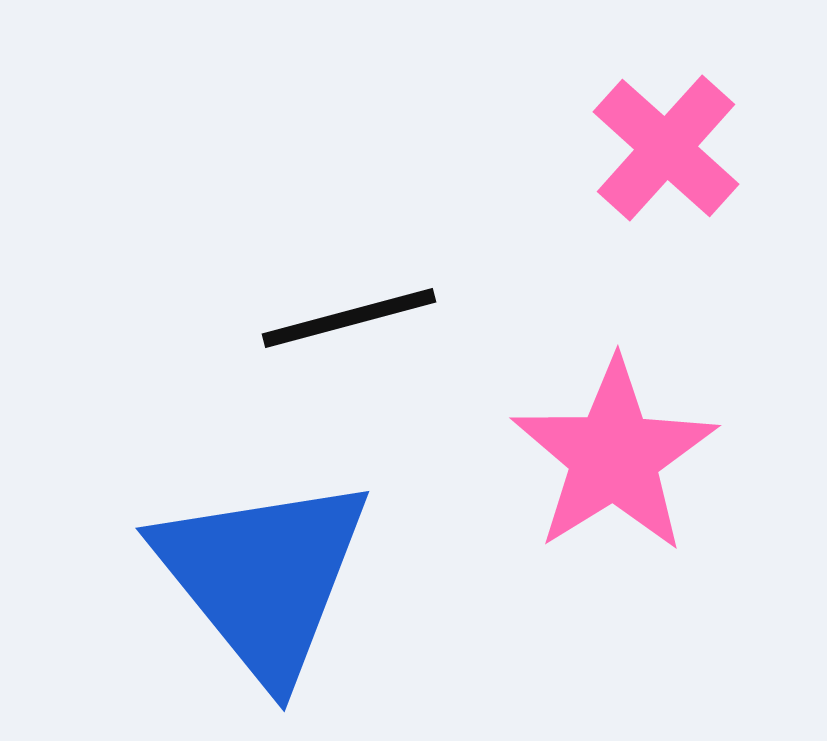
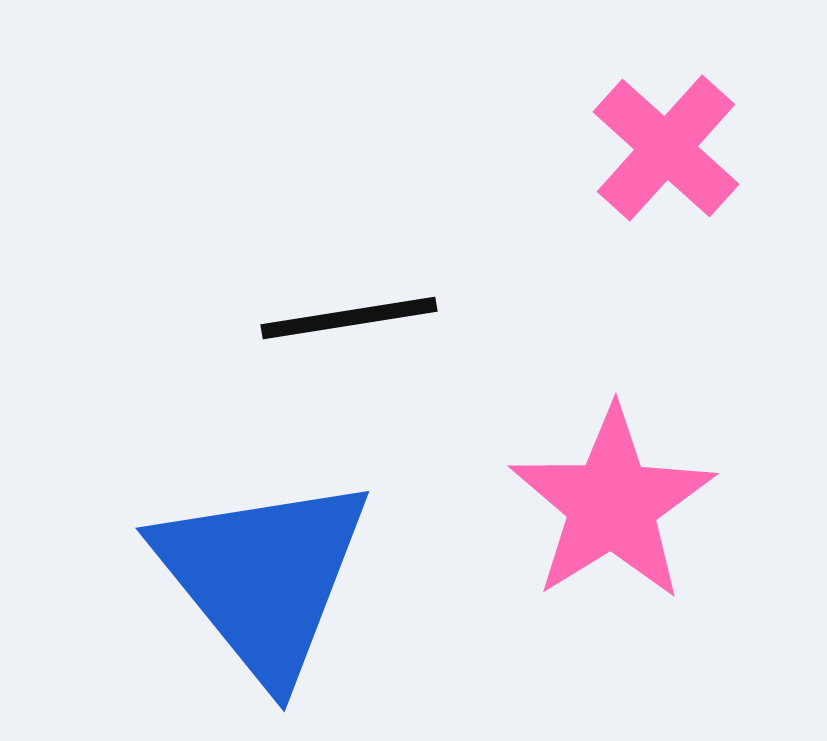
black line: rotated 6 degrees clockwise
pink star: moved 2 px left, 48 px down
